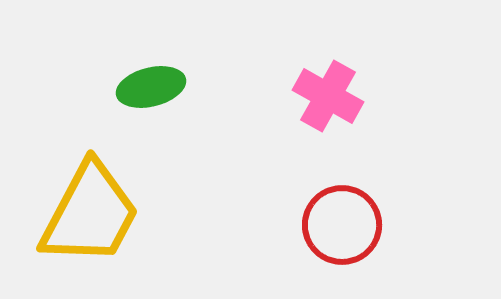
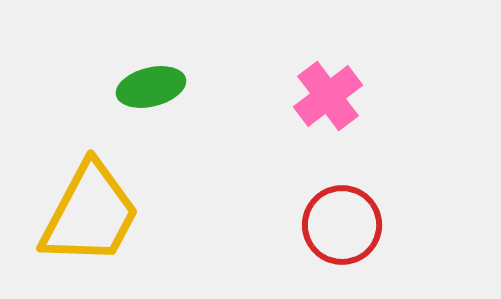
pink cross: rotated 24 degrees clockwise
